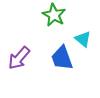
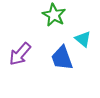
purple arrow: moved 1 px right, 4 px up
